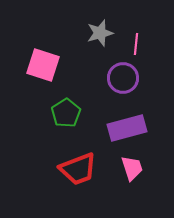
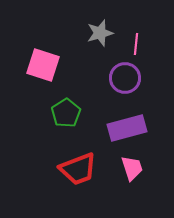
purple circle: moved 2 px right
